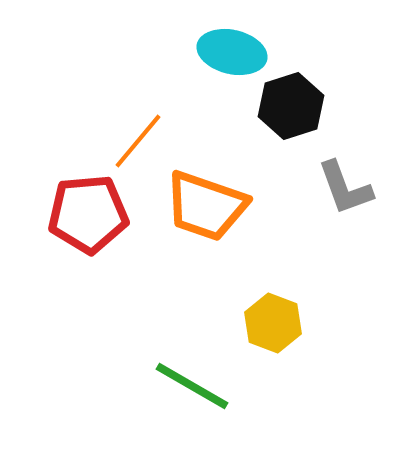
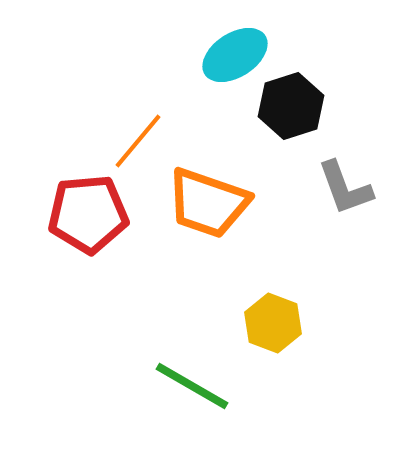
cyan ellipse: moved 3 px right, 3 px down; rotated 46 degrees counterclockwise
orange trapezoid: moved 2 px right, 3 px up
